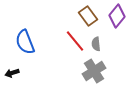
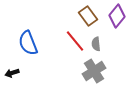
blue semicircle: moved 3 px right, 1 px down
